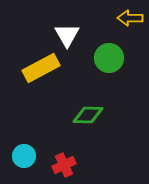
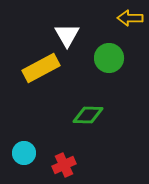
cyan circle: moved 3 px up
